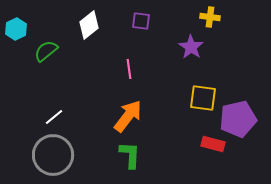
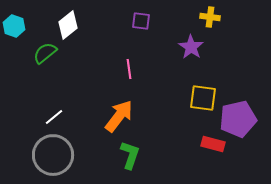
white diamond: moved 21 px left
cyan hexagon: moved 2 px left, 3 px up; rotated 15 degrees counterclockwise
green semicircle: moved 1 px left, 2 px down
orange arrow: moved 9 px left
green L-shape: rotated 16 degrees clockwise
